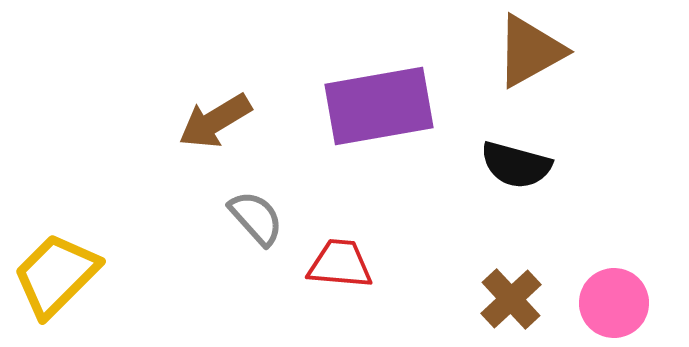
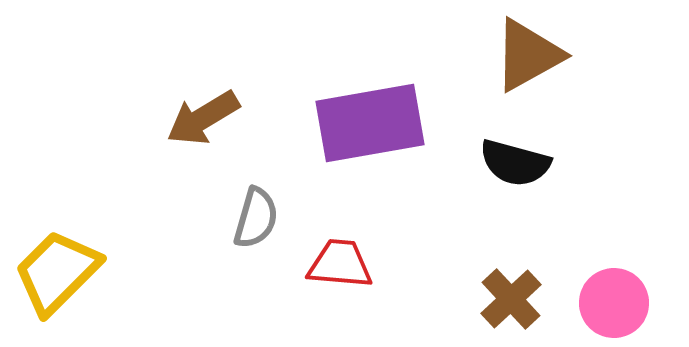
brown triangle: moved 2 px left, 4 px down
purple rectangle: moved 9 px left, 17 px down
brown arrow: moved 12 px left, 3 px up
black semicircle: moved 1 px left, 2 px up
gray semicircle: rotated 58 degrees clockwise
yellow trapezoid: moved 1 px right, 3 px up
